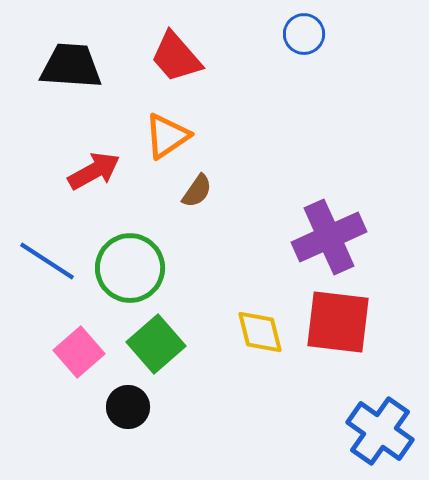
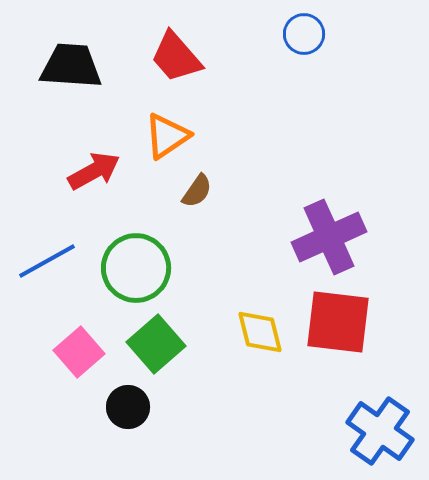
blue line: rotated 62 degrees counterclockwise
green circle: moved 6 px right
